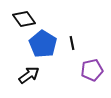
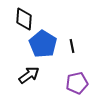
black diamond: rotated 40 degrees clockwise
black line: moved 3 px down
purple pentagon: moved 15 px left, 13 px down
